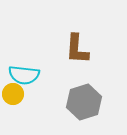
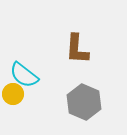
cyan semicircle: rotated 32 degrees clockwise
gray hexagon: rotated 20 degrees counterclockwise
